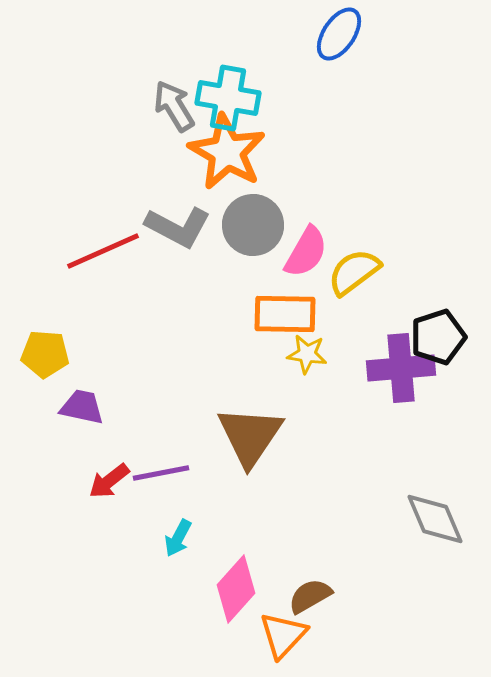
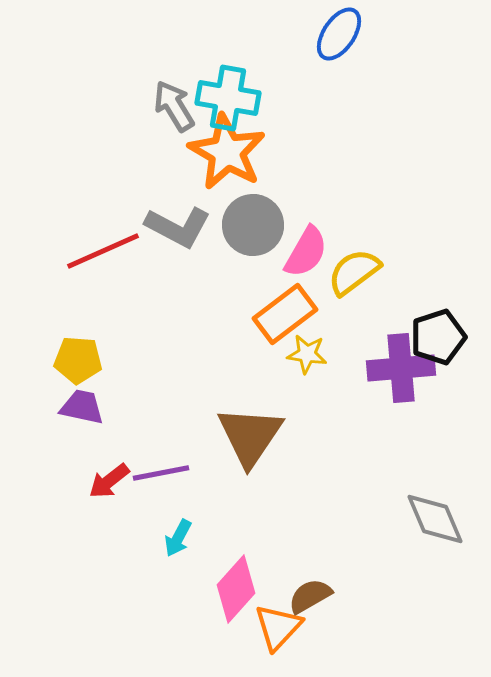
orange rectangle: rotated 38 degrees counterclockwise
yellow pentagon: moved 33 px right, 6 px down
orange triangle: moved 5 px left, 8 px up
